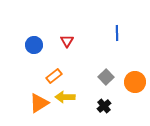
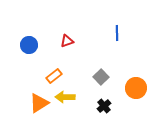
red triangle: rotated 40 degrees clockwise
blue circle: moved 5 px left
gray square: moved 5 px left
orange circle: moved 1 px right, 6 px down
